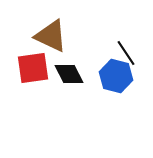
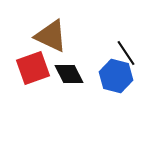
red square: rotated 12 degrees counterclockwise
